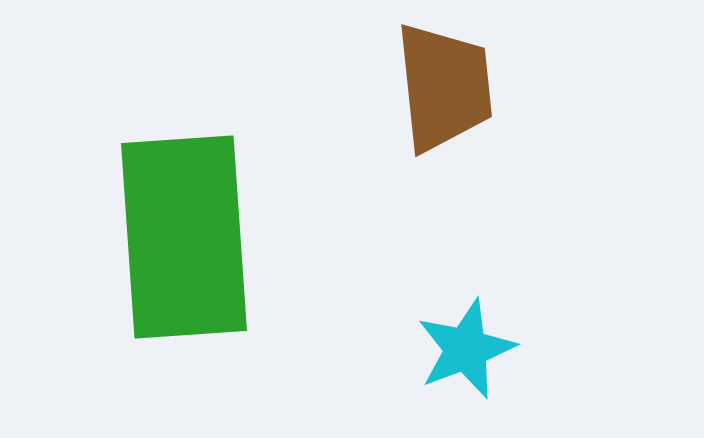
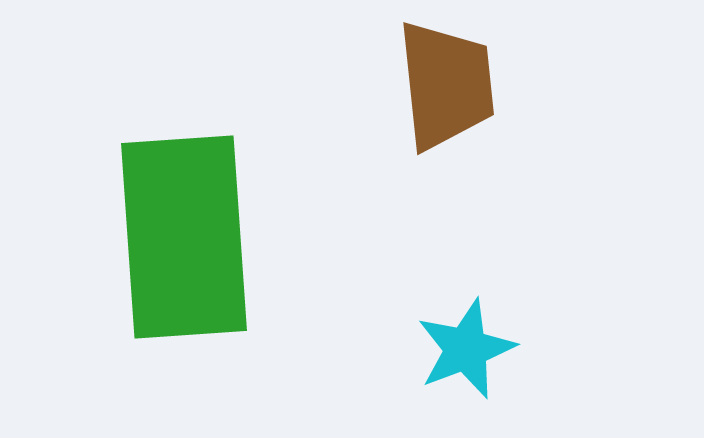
brown trapezoid: moved 2 px right, 2 px up
